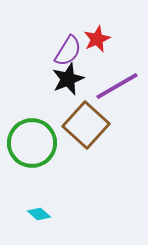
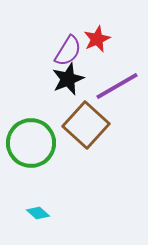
green circle: moved 1 px left
cyan diamond: moved 1 px left, 1 px up
